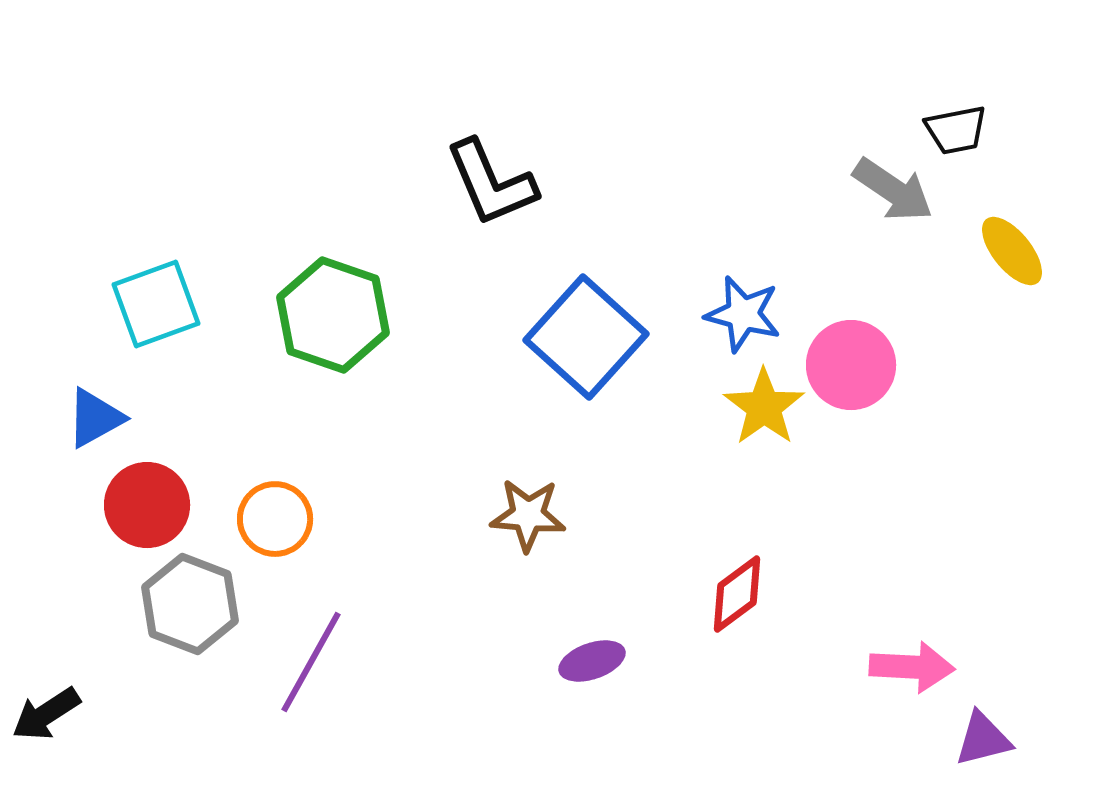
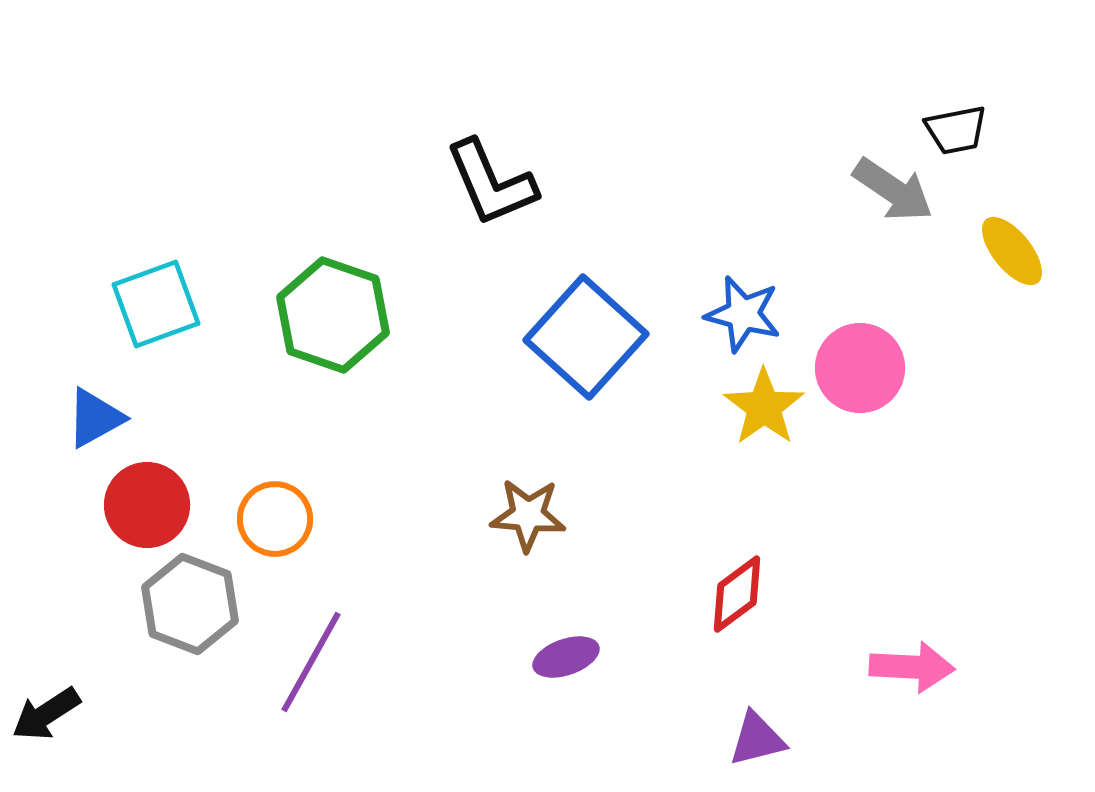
pink circle: moved 9 px right, 3 px down
purple ellipse: moved 26 px left, 4 px up
purple triangle: moved 226 px left
